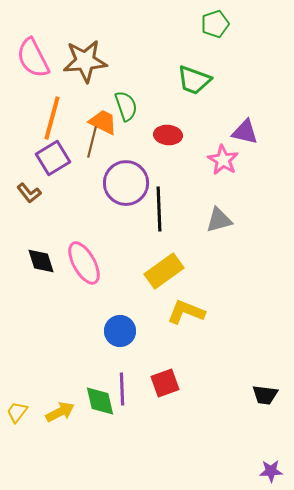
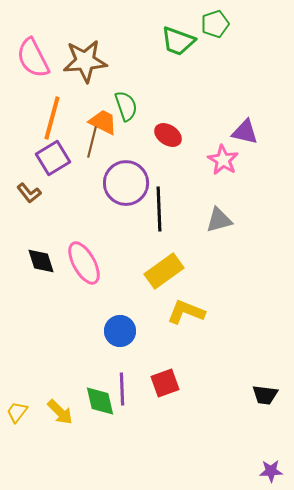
green trapezoid: moved 16 px left, 39 px up
red ellipse: rotated 28 degrees clockwise
yellow arrow: rotated 72 degrees clockwise
